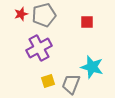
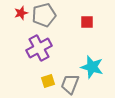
red star: moved 1 px up
gray trapezoid: moved 1 px left
